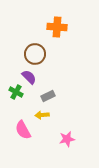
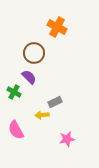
orange cross: rotated 24 degrees clockwise
brown circle: moved 1 px left, 1 px up
green cross: moved 2 px left
gray rectangle: moved 7 px right, 6 px down
pink semicircle: moved 7 px left
